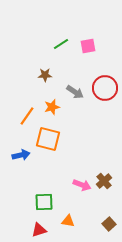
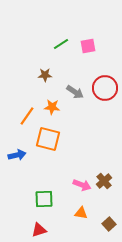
orange star: rotated 21 degrees clockwise
blue arrow: moved 4 px left
green square: moved 3 px up
orange triangle: moved 13 px right, 8 px up
